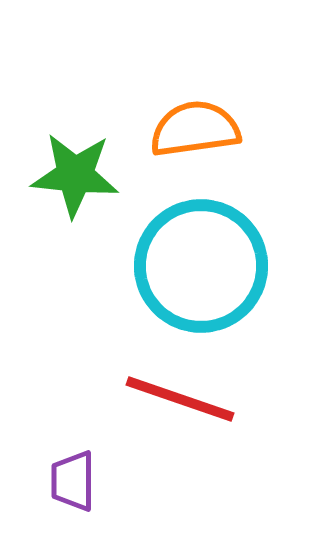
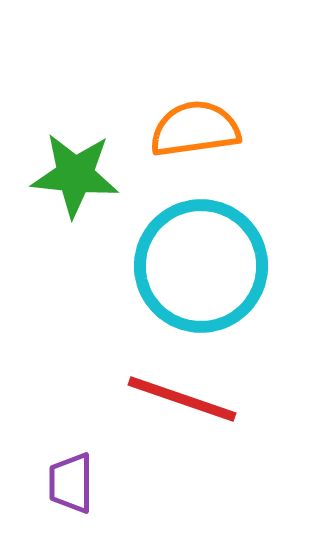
red line: moved 2 px right
purple trapezoid: moved 2 px left, 2 px down
